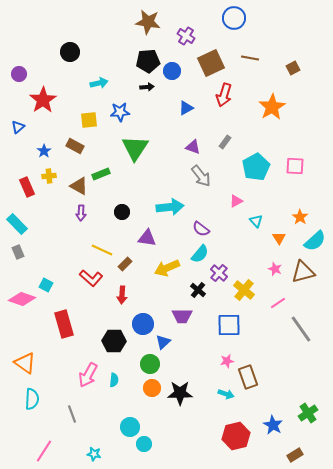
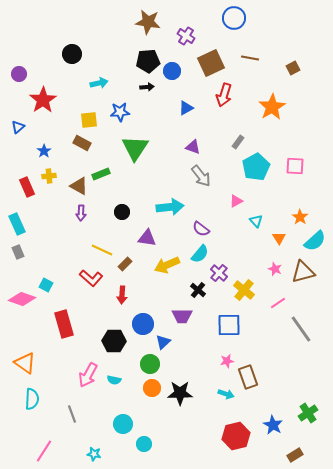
black circle at (70, 52): moved 2 px right, 2 px down
gray rectangle at (225, 142): moved 13 px right
brown rectangle at (75, 146): moved 7 px right, 3 px up
cyan rectangle at (17, 224): rotated 20 degrees clockwise
yellow arrow at (167, 268): moved 3 px up
cyan semicircle at (114, 380): rotated 96 degrees clockwise
cyan circle at (130, 427): moved 7 px left, 3 px up
